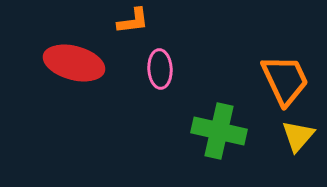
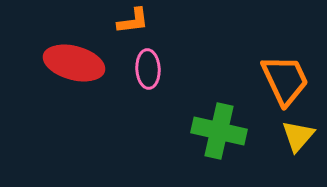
pink ellipse: moved 12 px left
